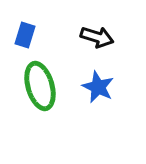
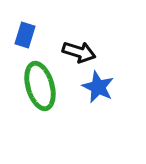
black arrow: moved 18 px left, 15 px down
